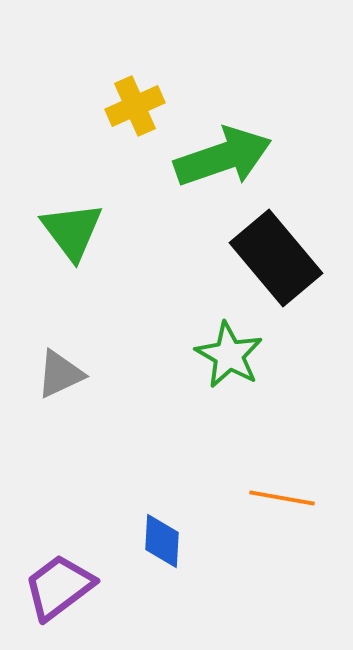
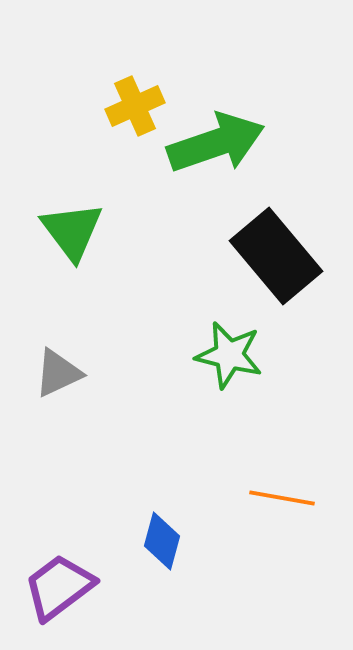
green arrow: moved 7 px left, 14 px up
black rectangle: moved 2 px up
green star: rotated 16 degrees counterclockwise
gray triangle: moved 2 px left, 1 px up
blue diamond: rotated 12 degrees clockwise
